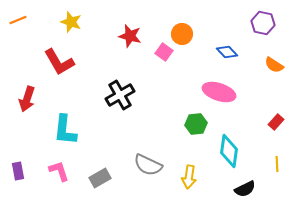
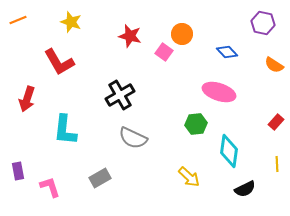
gray semicircle: moved 15 px left, 27 px up
pink L-shape: moved 9 px left, 16 px down
yellow arrow: rotated 55 degrees counterclockwise
